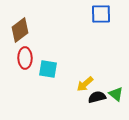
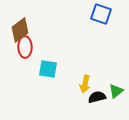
blue square: rotated 20 degrees clockwise
red ellipse: moved 11 px up
yellow arrow: rotated 36 degrees counterclockwise
green triangle: moved 3 px up; rotated 42 degrees clockwise
